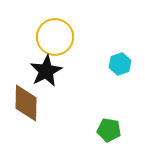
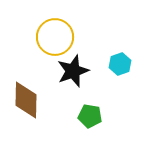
black star: moved 27 px right; rotated 8 degrees clockwise
brown diamond: moved 3 px up
green pentagon: moved 19 px left, 14 px up
